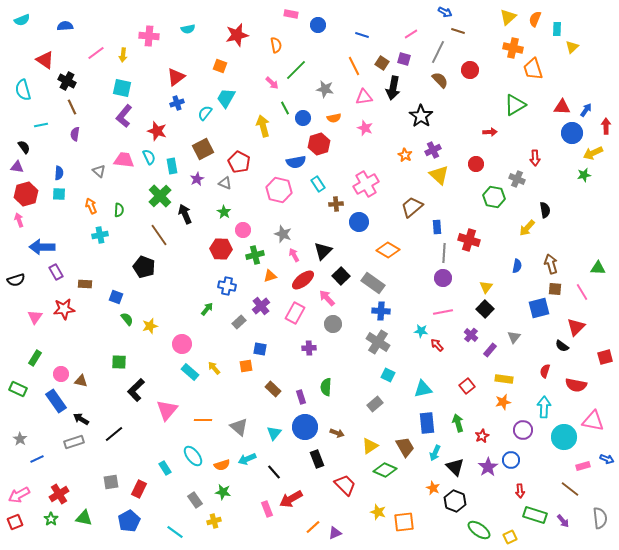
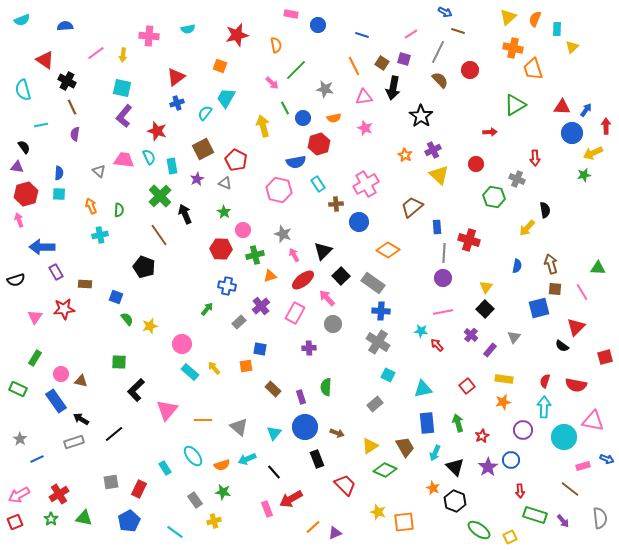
red pentagon at (239, 162): moved 3 px left, 2 px up
red semicircle at (545, 371): moved 10 px down
